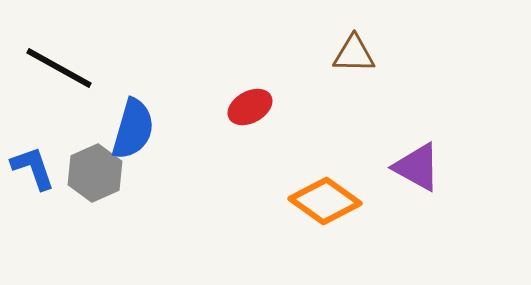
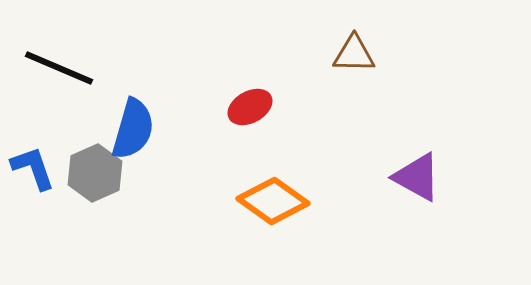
black line: rotated 6 degrees counterclockwise
purple triangle: moved 10 px down
orange diamond: moved 52 px left
